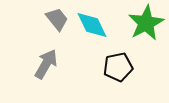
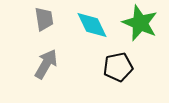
gray trapezoid: moved 13 px left; rotated 30 degrees clockwise
green star: moved 6 px left; rotated 21 degrees counterclockwise
